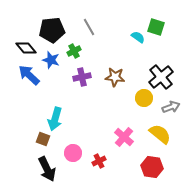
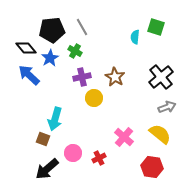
gray line: moved 7 px left
cyan semicircle: moved 3 px left; rotated 120 degrees counterclockwise
green cross: moved 1 px right; rotated 32 degrees counterclockwise
blue star: moved 1 px left, 2 px up; rotated 24 degrees clockwise
brown star: rotated 24 degrees clockwise
yellow circle: moved 50 px left
gray arrow: moved 4 px left
red cross: moved 3 px up
black arrow: rotated 75 degrees clockwise
